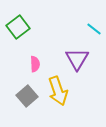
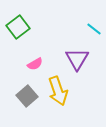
pink semicircle: rotated 63 degrees clockwise
